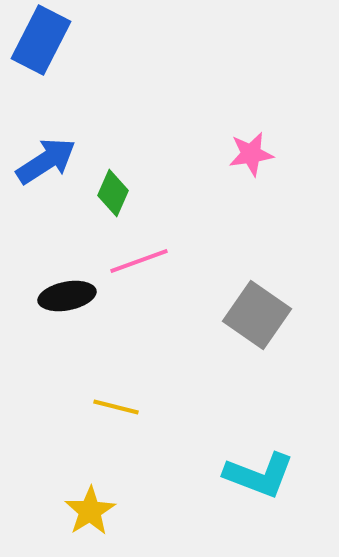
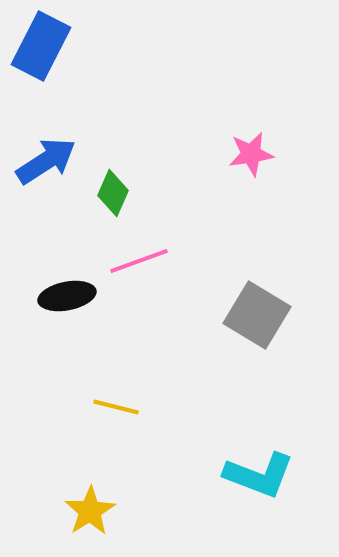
blue rectangle: moved 6 px down
gray square: rotated 4 degrees counterclockwise
